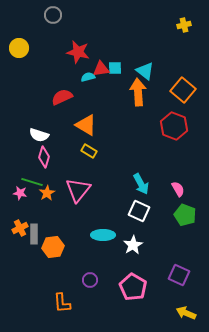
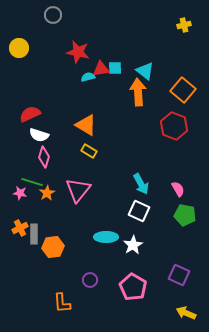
red semicircle: moved 32 px left, 17 px down
green pentagon: rotated 10 degrees counterclockwise
cyan ellipse: moved 3 px right, 2 px down
